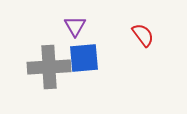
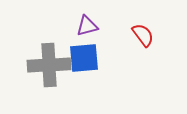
purple triangle: moved 12 px right; rotated 45 degrees clockwise
gray cross: moved 2 px up
